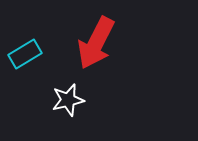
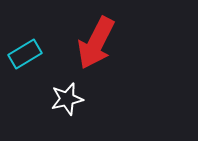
white star: moved 1 px left, 1 px up
